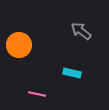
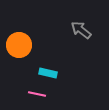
gray arrow: moved 1 px up
cyan rectangle: moved 24 px left
